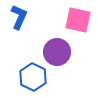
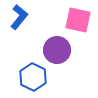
blue L-shape: rotated 15 degrees clockwise
purple circle: moved 2 px up
